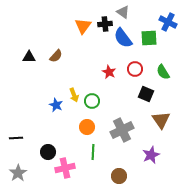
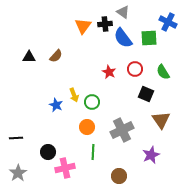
green circle: moved 1 px down
